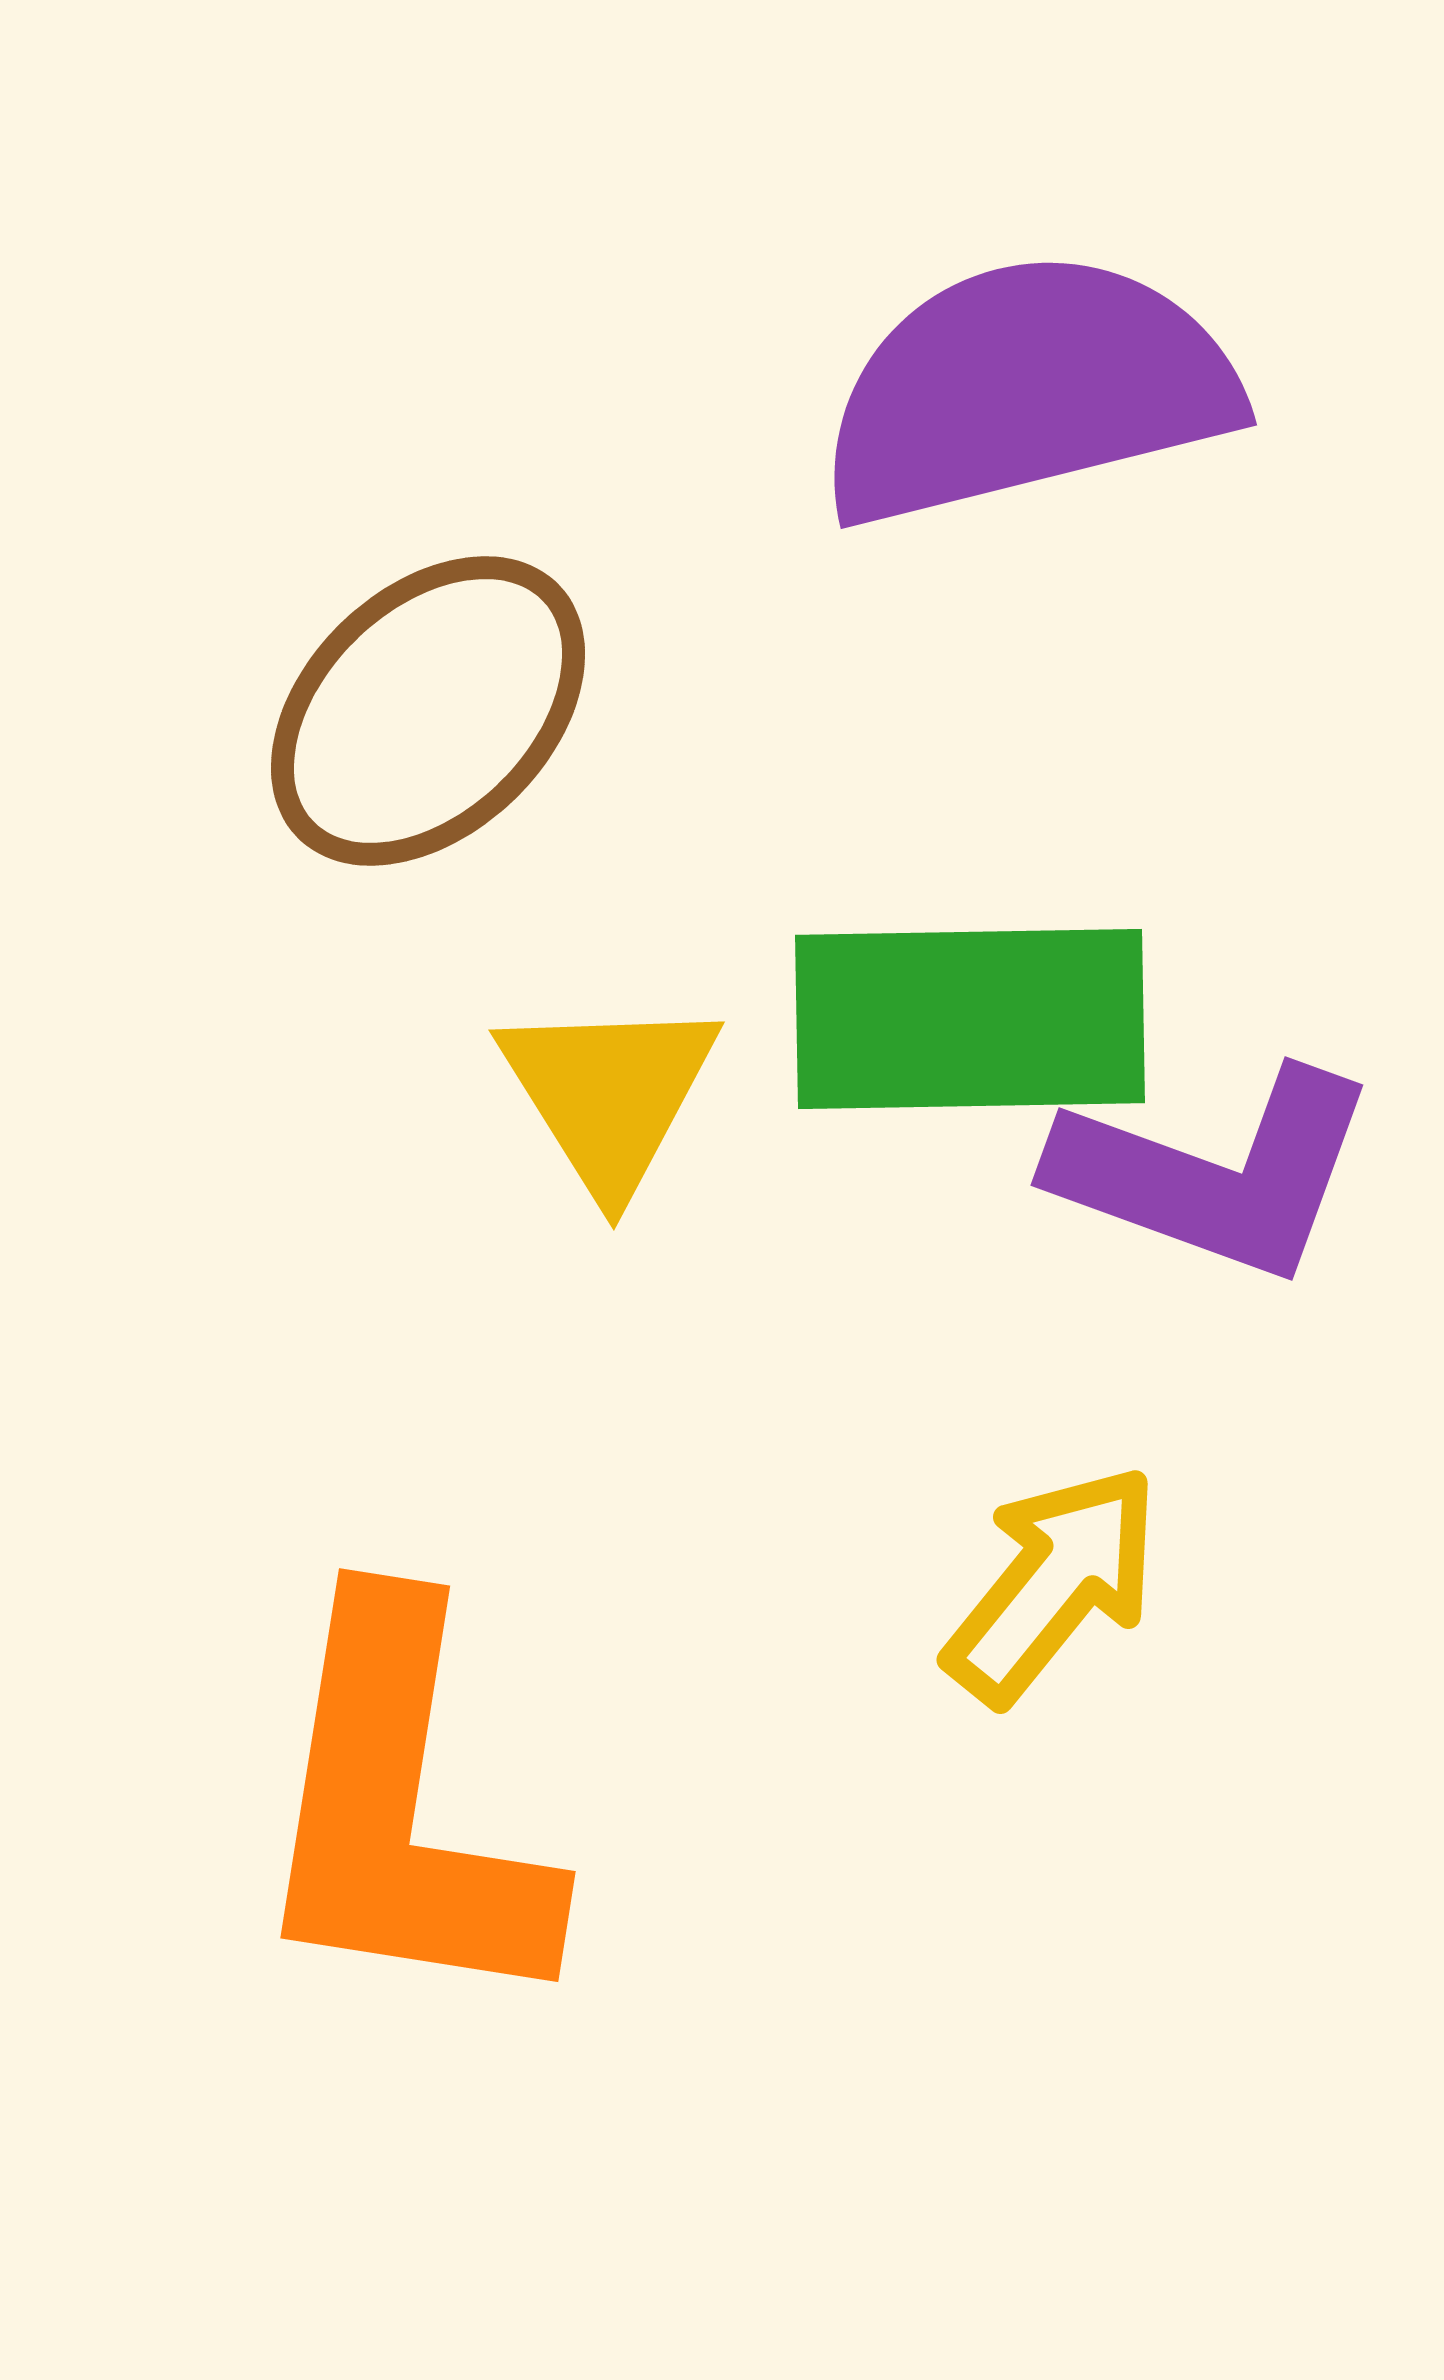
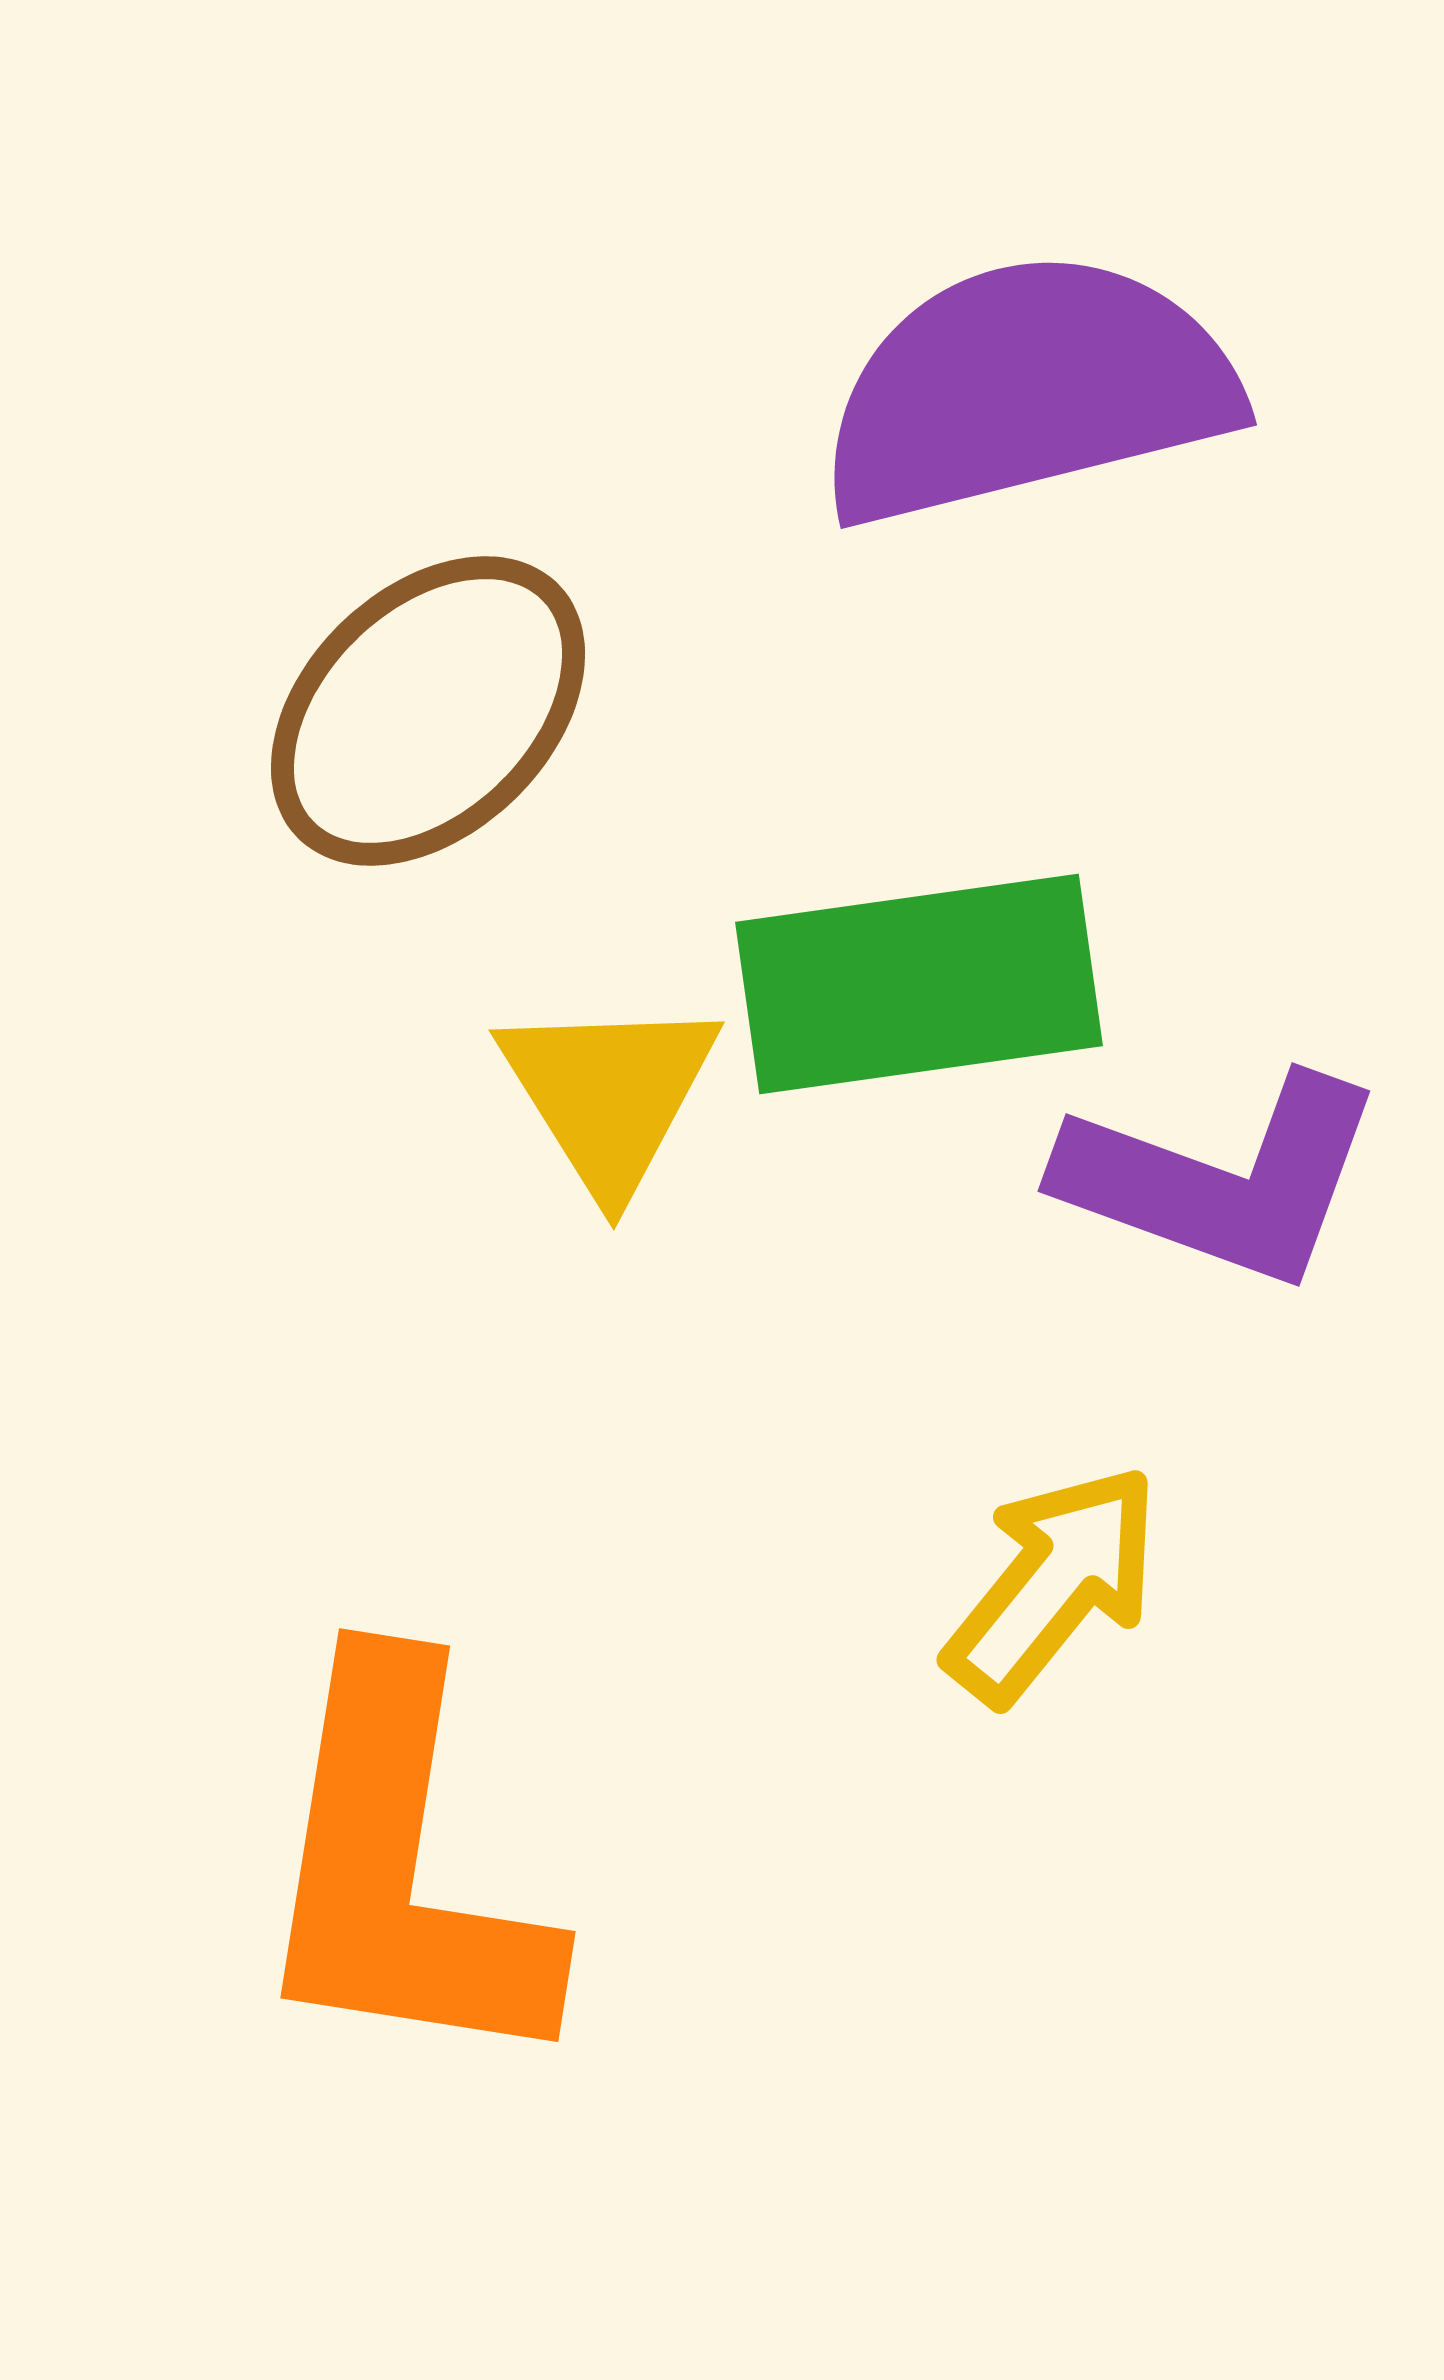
green rectangle: moved 51 px left, 35 px up; rotated 7 degrees counterclockwise
purple L-shape: moved 7 px right, 6 px down
orange L-shape: moved 60 px down
